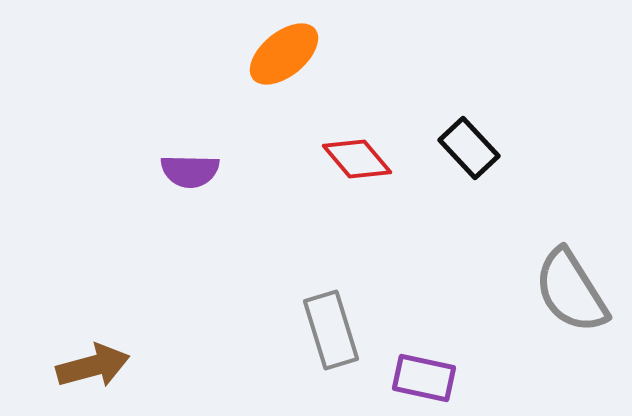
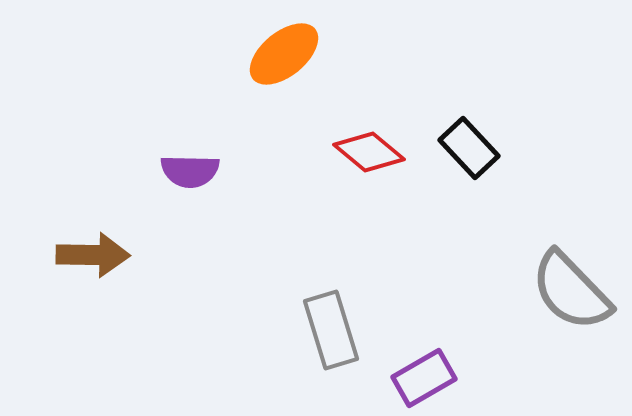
red diamond: moved 12 px right, 7 px up; rotated 10 degrees counterclockwise
gray semicircle: rotated 12 degrees counterclockwise
brown arrow: moved 111 px up; rotated 16 degrees clockwise
purple rectangle: rotated 42 degrees counterclockwise
